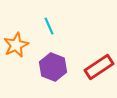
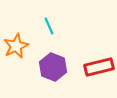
orange star: moved 1 px down
red rectangle: rotated 20 degrees clockwise
